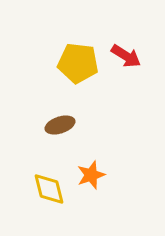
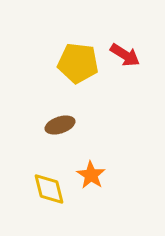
red arrow: moved 1 px left, 1 px up
orange star: rotated 20 degrees counterclockwise
